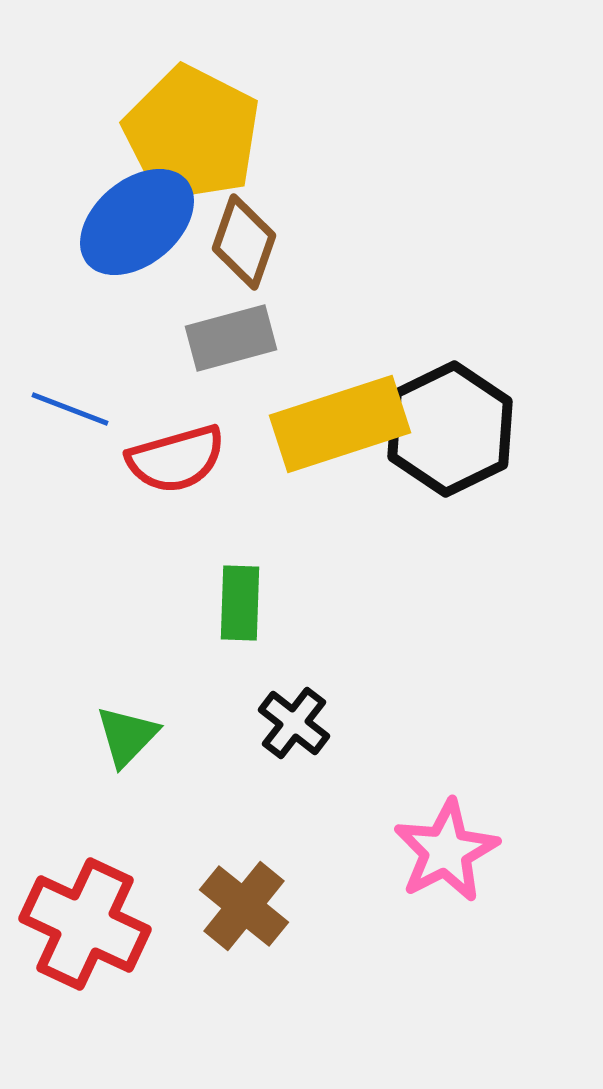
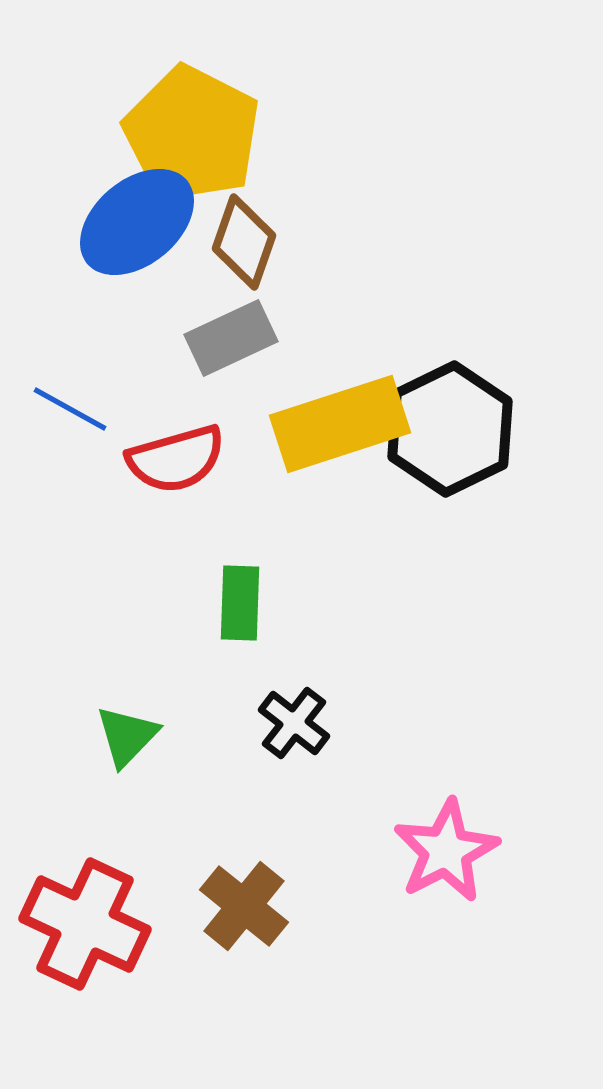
gray rectangle: rotated 10 degrees counterclockwise
blue line: rotated 8 degrees clockwise
